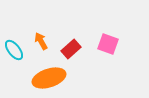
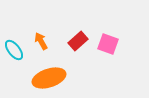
red rectangle: moved 7 px right, 8 px up
